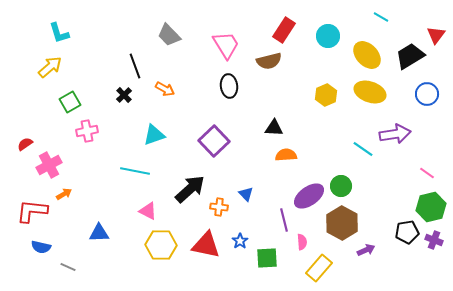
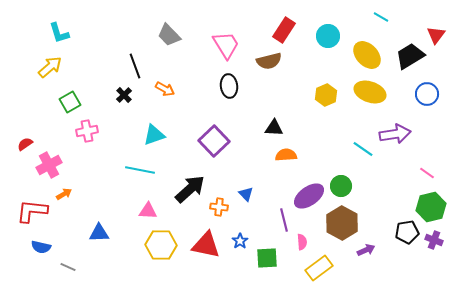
cyan line at (135, 171): moved 5 px right, 1 px up
pink triangle at (148, 211): rotated 24 degrees counterclockwise
yellow rectangle at (319, 268): rotated 12 degrees clockwise
